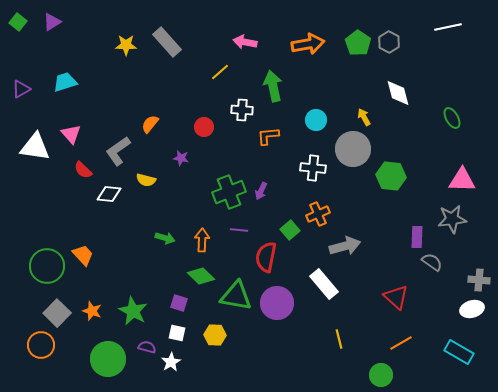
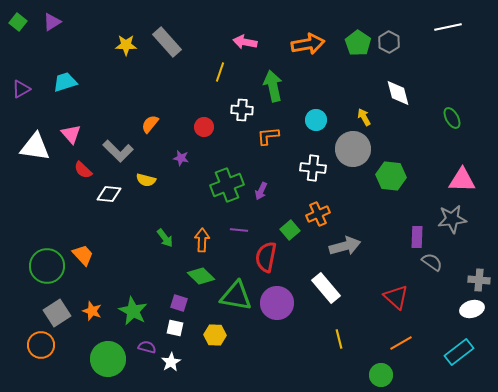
yellow line at (220, 72): rotated 30 degrees counterclockwise
gray L-shape at (118, 151): rotated 100 degrees counterclockwise
green cross at (229, 192): moved 2 px left, 7 px up
green arrow at (165, 238): rotated 36 degrees clockwise
white rectangle at (324, 284): moved 2 px right, 4 px down
gray square at (57, 313): rotated 12 degrees clockwise
white square at (177, 333): moved 2 px left, 5 px up
cyan rectangle at (459, 352): rotated 68 degrees counterclockwise
